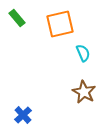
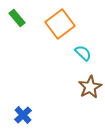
orange square: rotated 24 degrees counterclockwise
cyan semicircle: rotated 24 degrees counterclockwise
brown star: moved 6 px right, 5 px up; rotated 15 degrees clockwise
